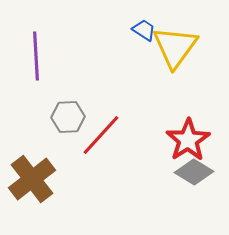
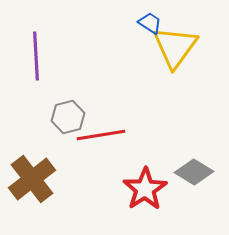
blue trapezoid: moved 6 px right, 7 px up
gray hexagon: rotated 12 degrees counterclockwise
red line: rotated 39 degrees clockwise
red star: moved 43 px left, 49 px down
